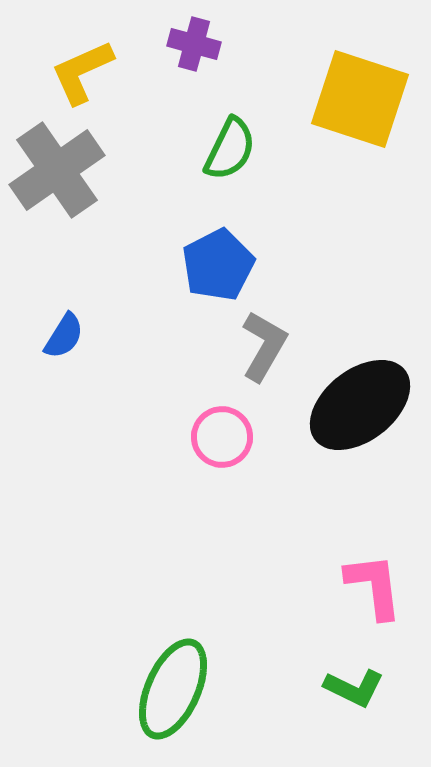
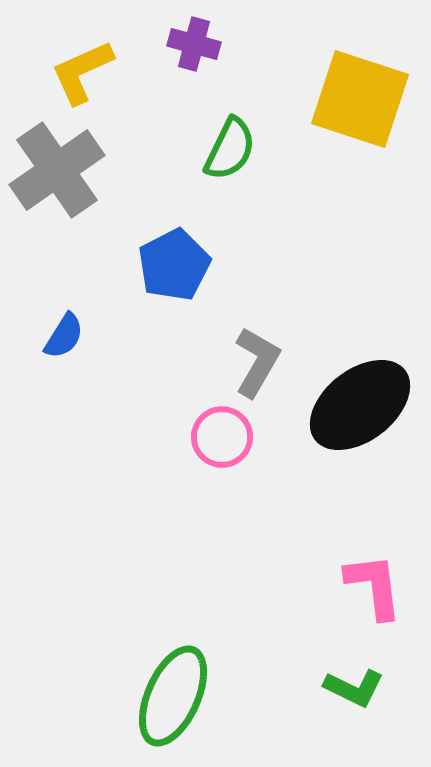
blue pentagon: moved 44 px left
gray L-shape: moved 7 px left, 16 px down
green ellipse: moved 7 px down
